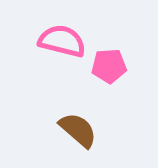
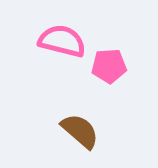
brown semicircle: moved 2 px right, 1 px down
